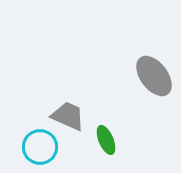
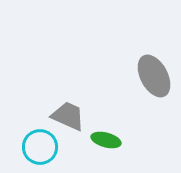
gray ellipse: rotated 9 degrees clockwise
green ellipse: rotated 52 degrees counterclockwise
